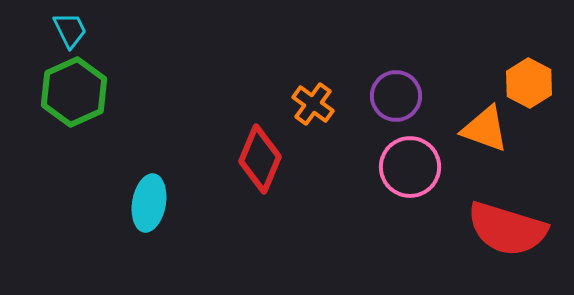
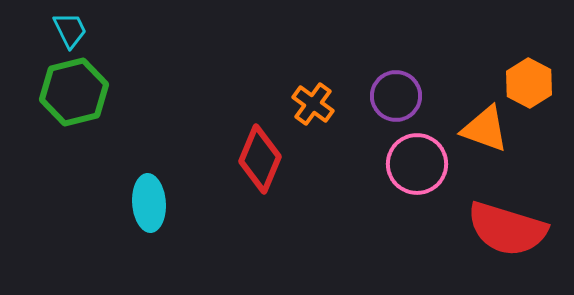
green hexagon: rotated 10 degrees clockwise
pink circle: moved 7 px right, 3 px up
cyan ellipse: rotated 14 degrees counterclockwise
